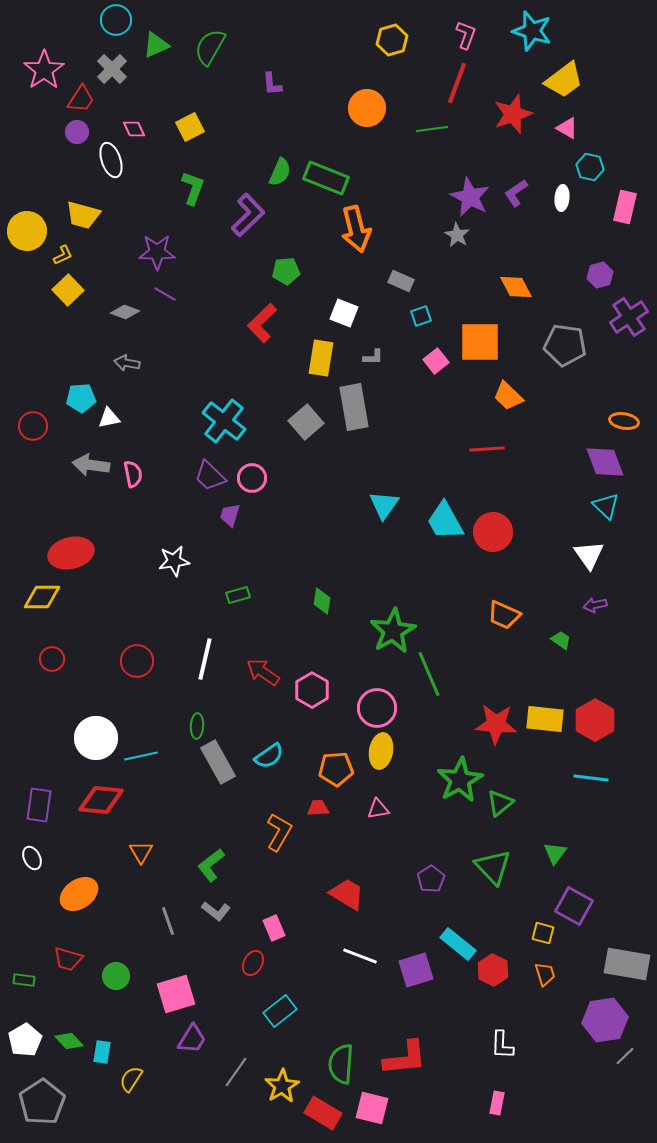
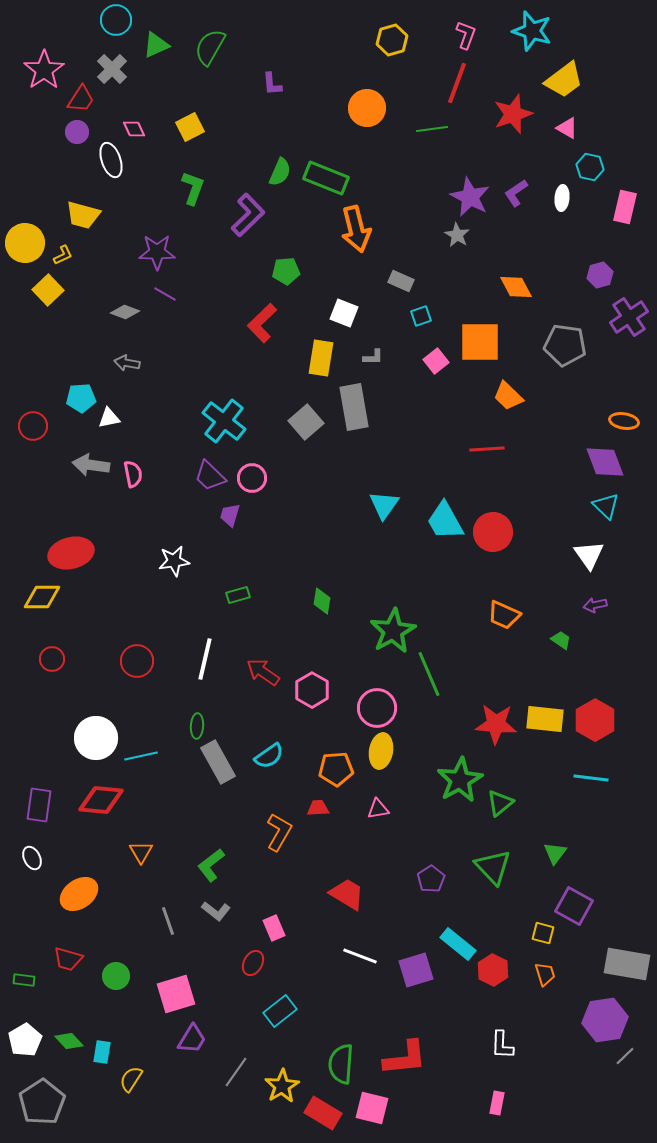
yellow circle at (27, 231): moved 2 px left, 12 px down
yellow square at (68, 290): moved 20 px left
